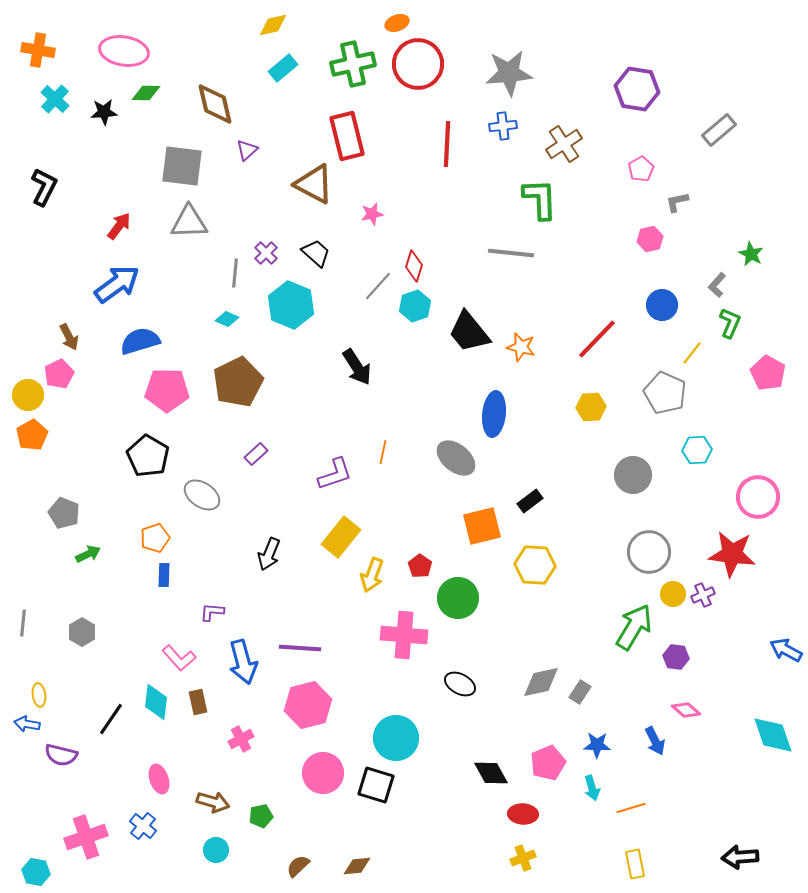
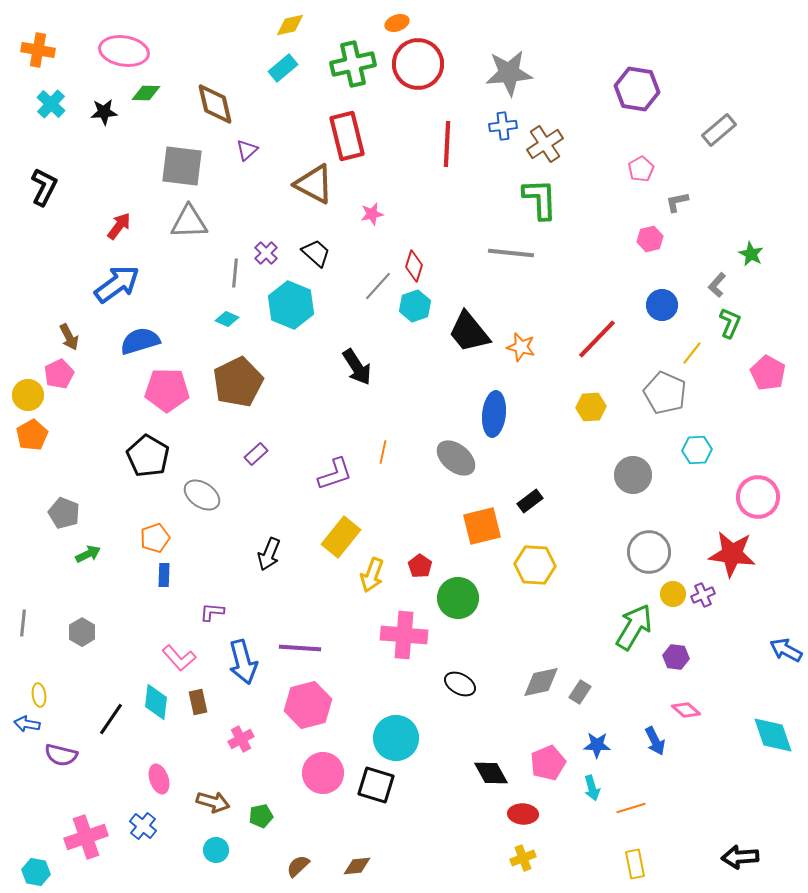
yellow diamond at (273, 25): moved 17 px right
cyan cross at (55, 99): moved 4 px left, 5 px down
brown cross at (564, 144): moved 19 px left
